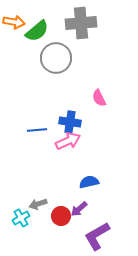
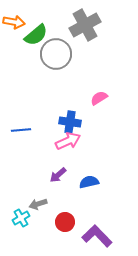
gray cross: moved 4 px right, 2 px down; rotated 24 degrees counterclockwise
green semicircle: moved 1 px left, 4 px down
gray circle: moved 4 px up
pink semicircle: rotated 84 degrees clockwise
blue line: moved 16 px left
purple arrow: moved 21 px left, 34 px up
red circle: moved 4 px right, 6 px down
purple L-shape: rotated 76 degrees clockwise
